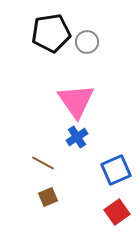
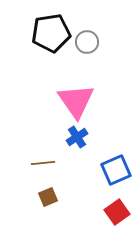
brown line: rotated 35 degrees counterclockwise
